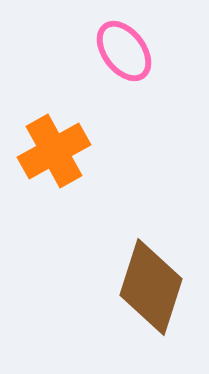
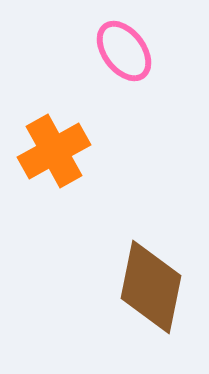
brown diamond: rotated 6 degrees counterclockwise
